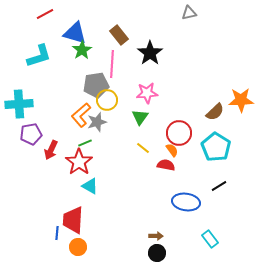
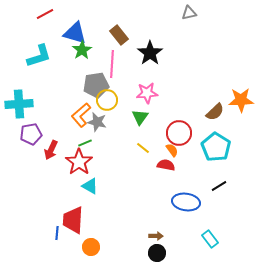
gray star: rotated 30 degrees clockwise
orange circle: moved 13 px right
